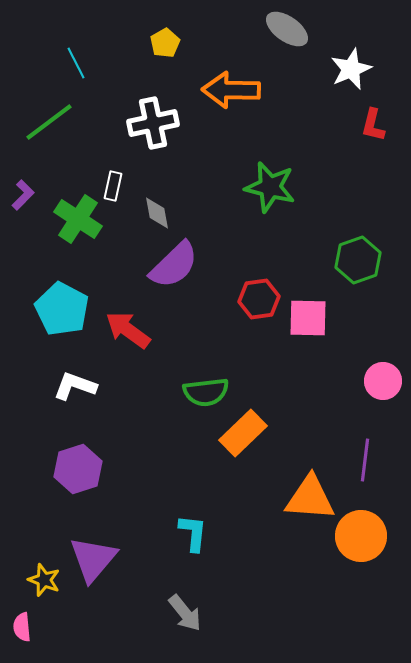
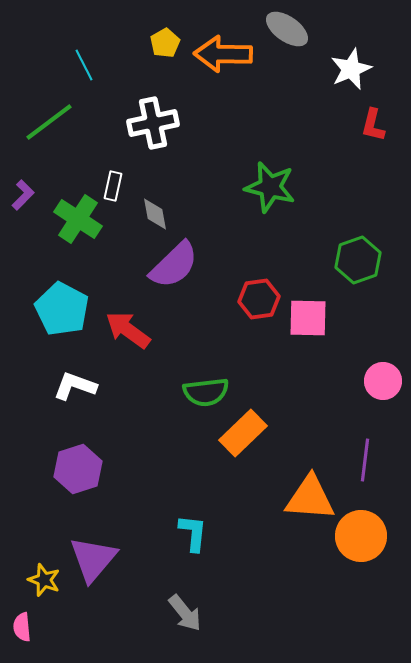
cyan line: moved 8 px right, 2 px down
orange arrow: moved 8 px left, 36 px up
gray diamond: moved 2 px left, 1 px down
